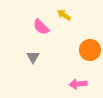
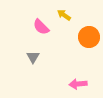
orange circle: moved 1 px left, 13 px up
